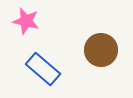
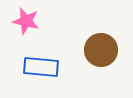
blue rectangle: moved 2 px left, 2 px up; rotated 36 degrees counterclockwise
